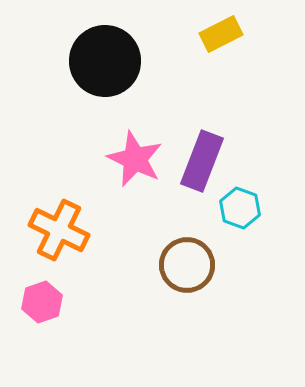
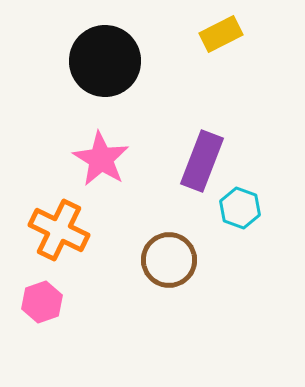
pink star: moved 34 px left; rotated 6 degrees clockwise
brown circle: moved 18 px left, 5 px up
